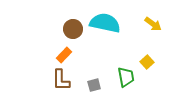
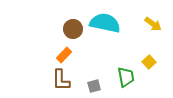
yellow square: moved 2 px right
gray square: moved 1 px down
